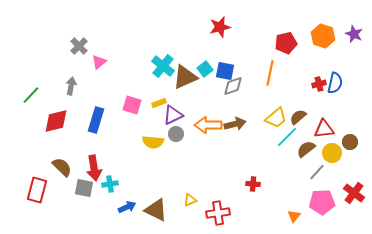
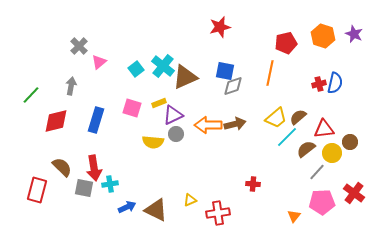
cyan square at (205, 69): moved 69 px left
pink square at (132, 105): moved 3 px down
